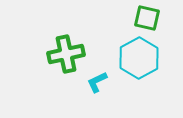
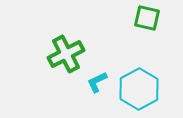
green cross: rotated 15 degrees counterclockwise
cyan hexagon: moved 31 px down
